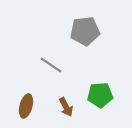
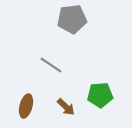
gray pentagon: moved 13 px left, 12 px up
brown arrow: rotated 18 degrees counterclockwise
